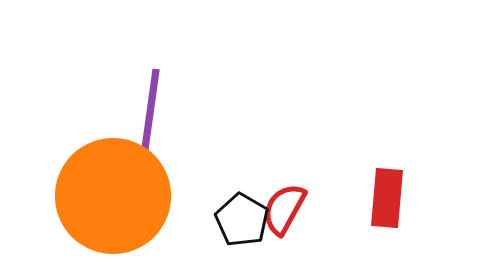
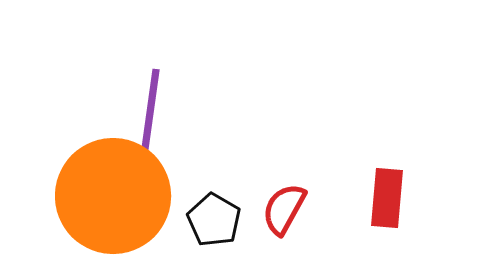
black pentagon: moved 28 px left
